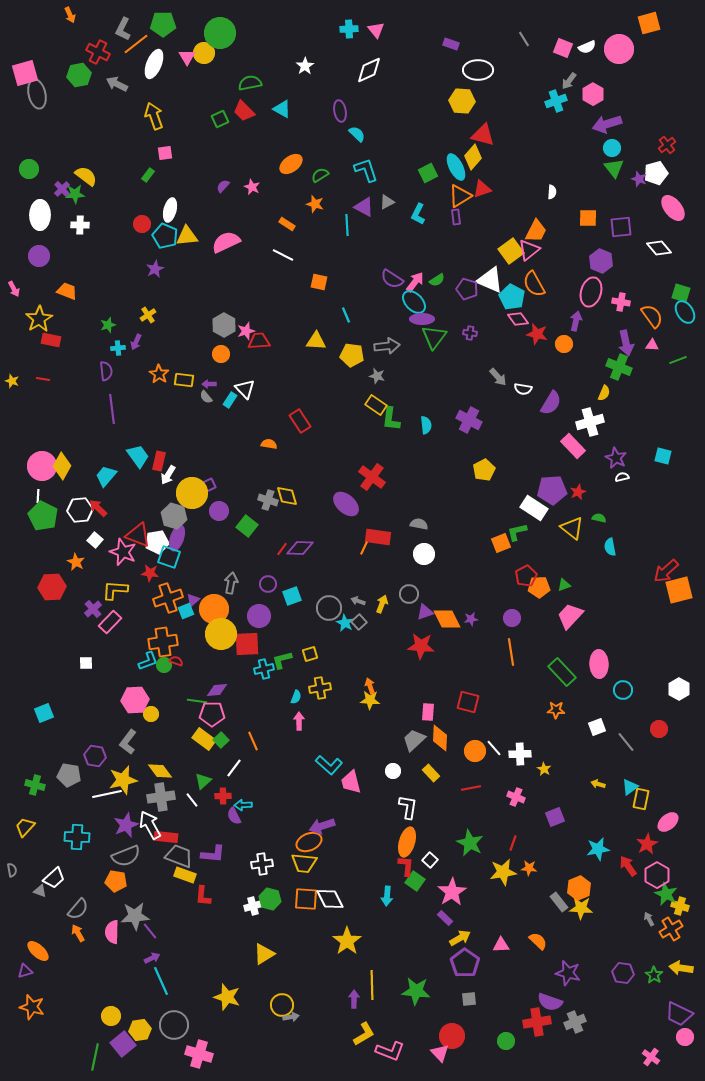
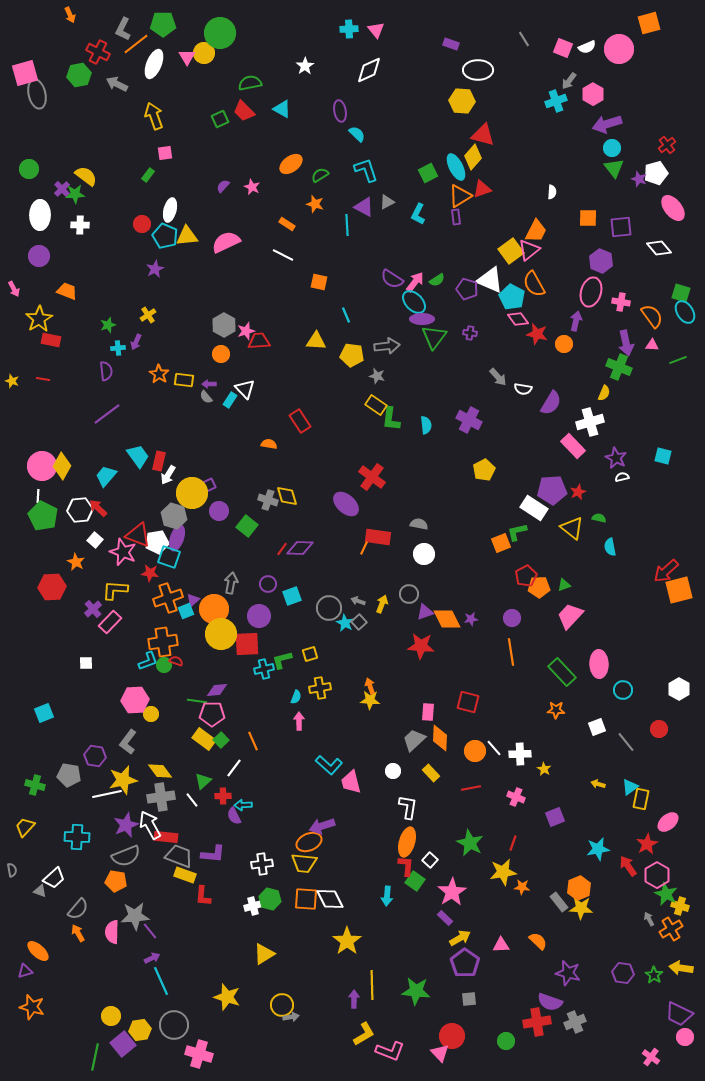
purple line at (112, 409): moved 5 px left, 5 px down; rotated 60 degrees clockwise
orange star at (529, 868): moved 7 px left, 19 px down
